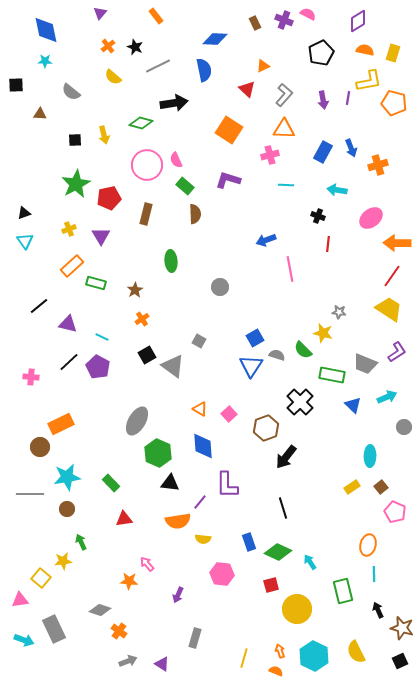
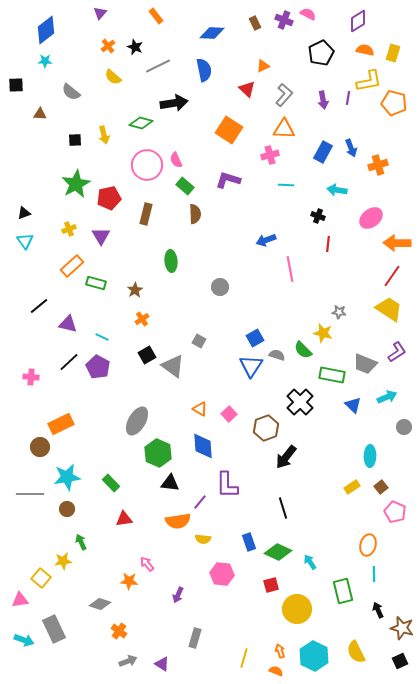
blue diamond at (46, 30): rotated 64 degrees clockwise
blue diamond at (215, 39): moved 3 px left, 6 px up
gray diamond at (100, 610): moved 6 px up
